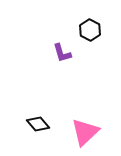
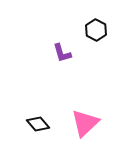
black hexagon: moved 6 px right
pink triangle: moved 9 px up
